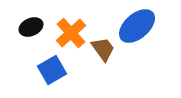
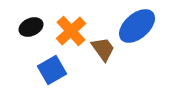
orange cross: moved 2 px up
